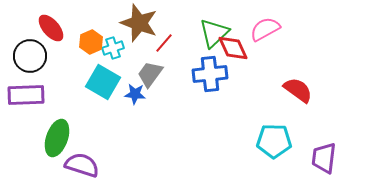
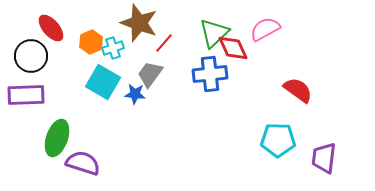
black circle: moved 1 px right
cyan pentagon: moved 4 px right, 1 px up
purple semicircle: moved 1 px right, 2 px up
